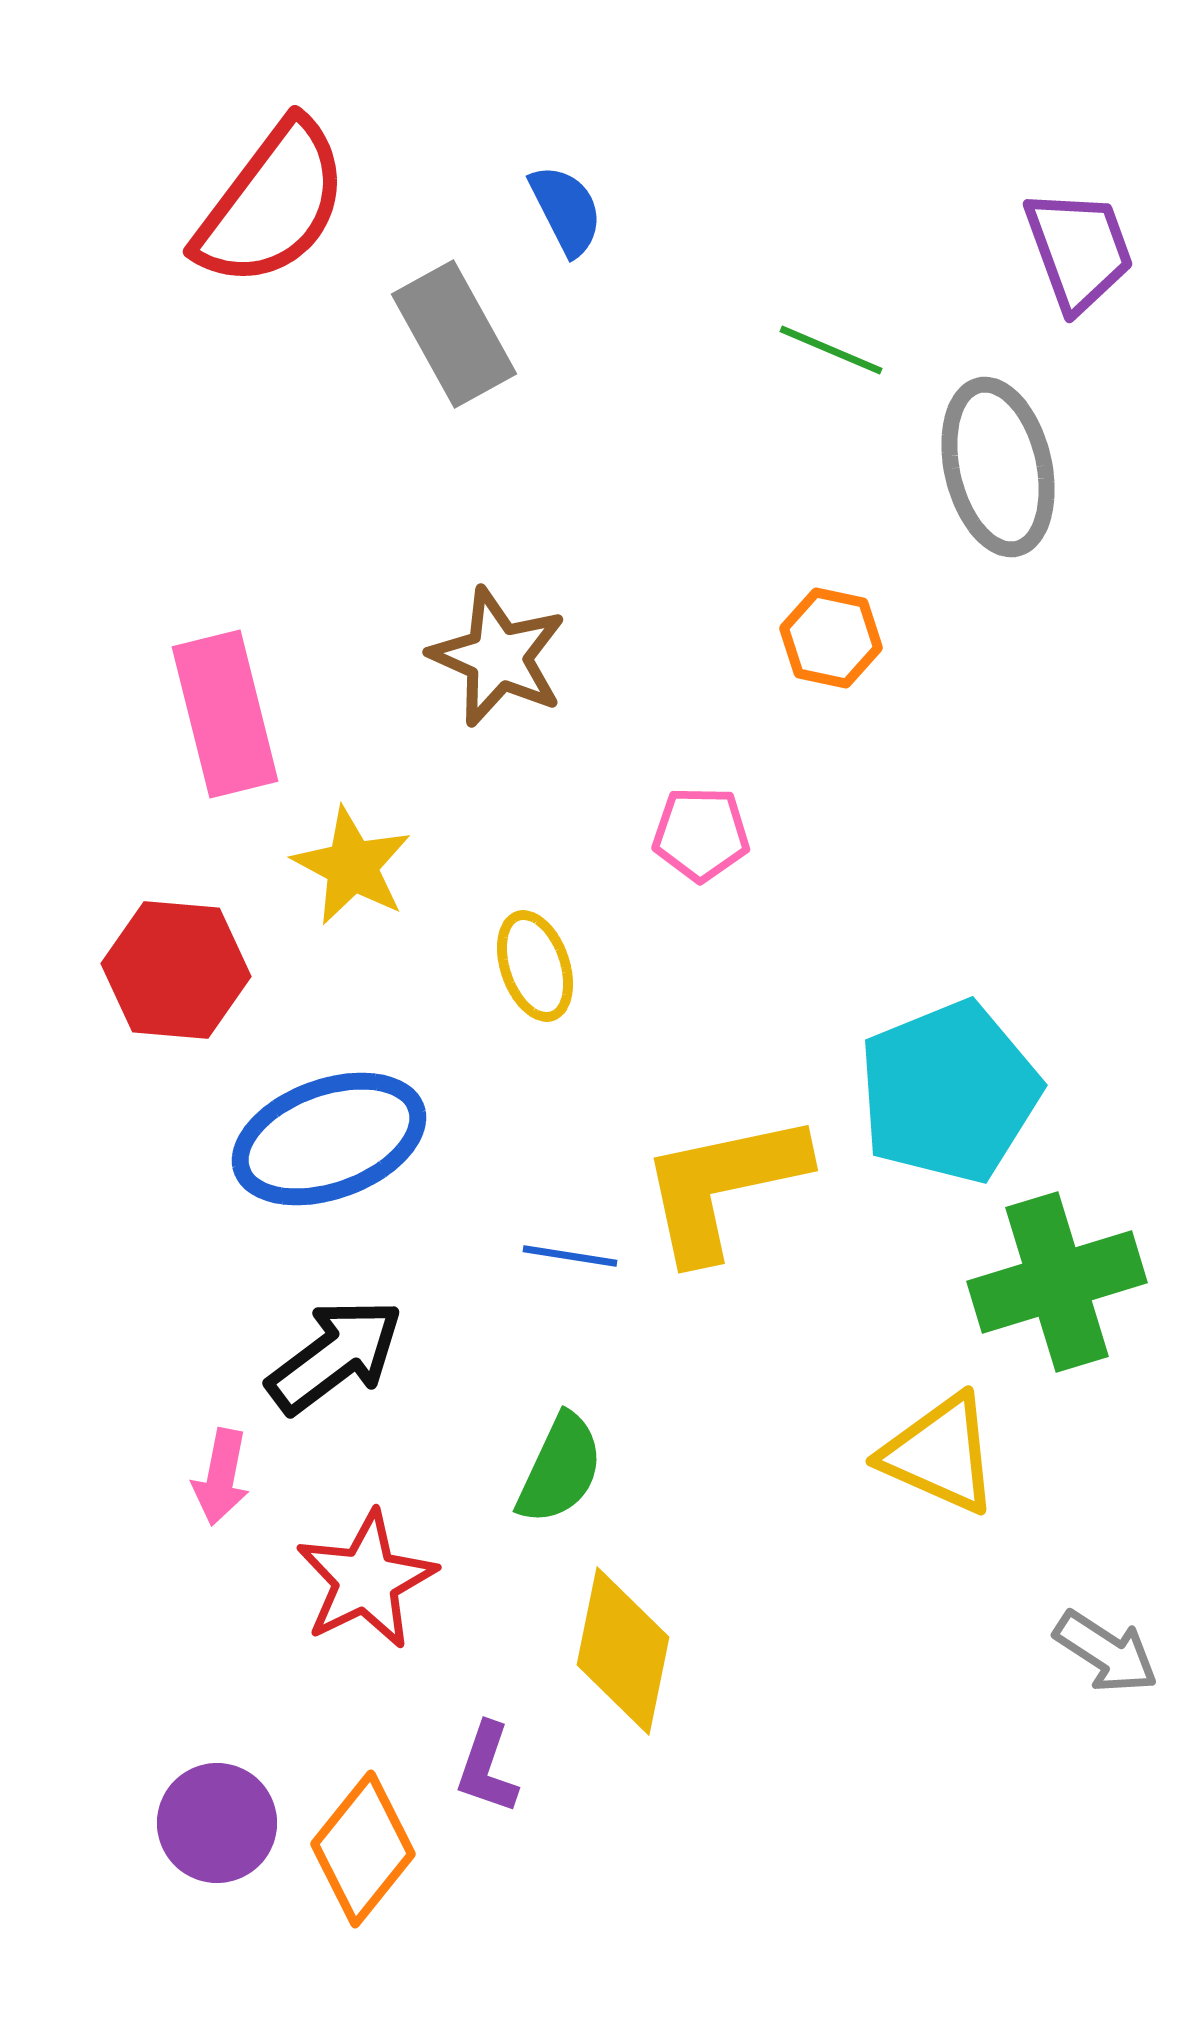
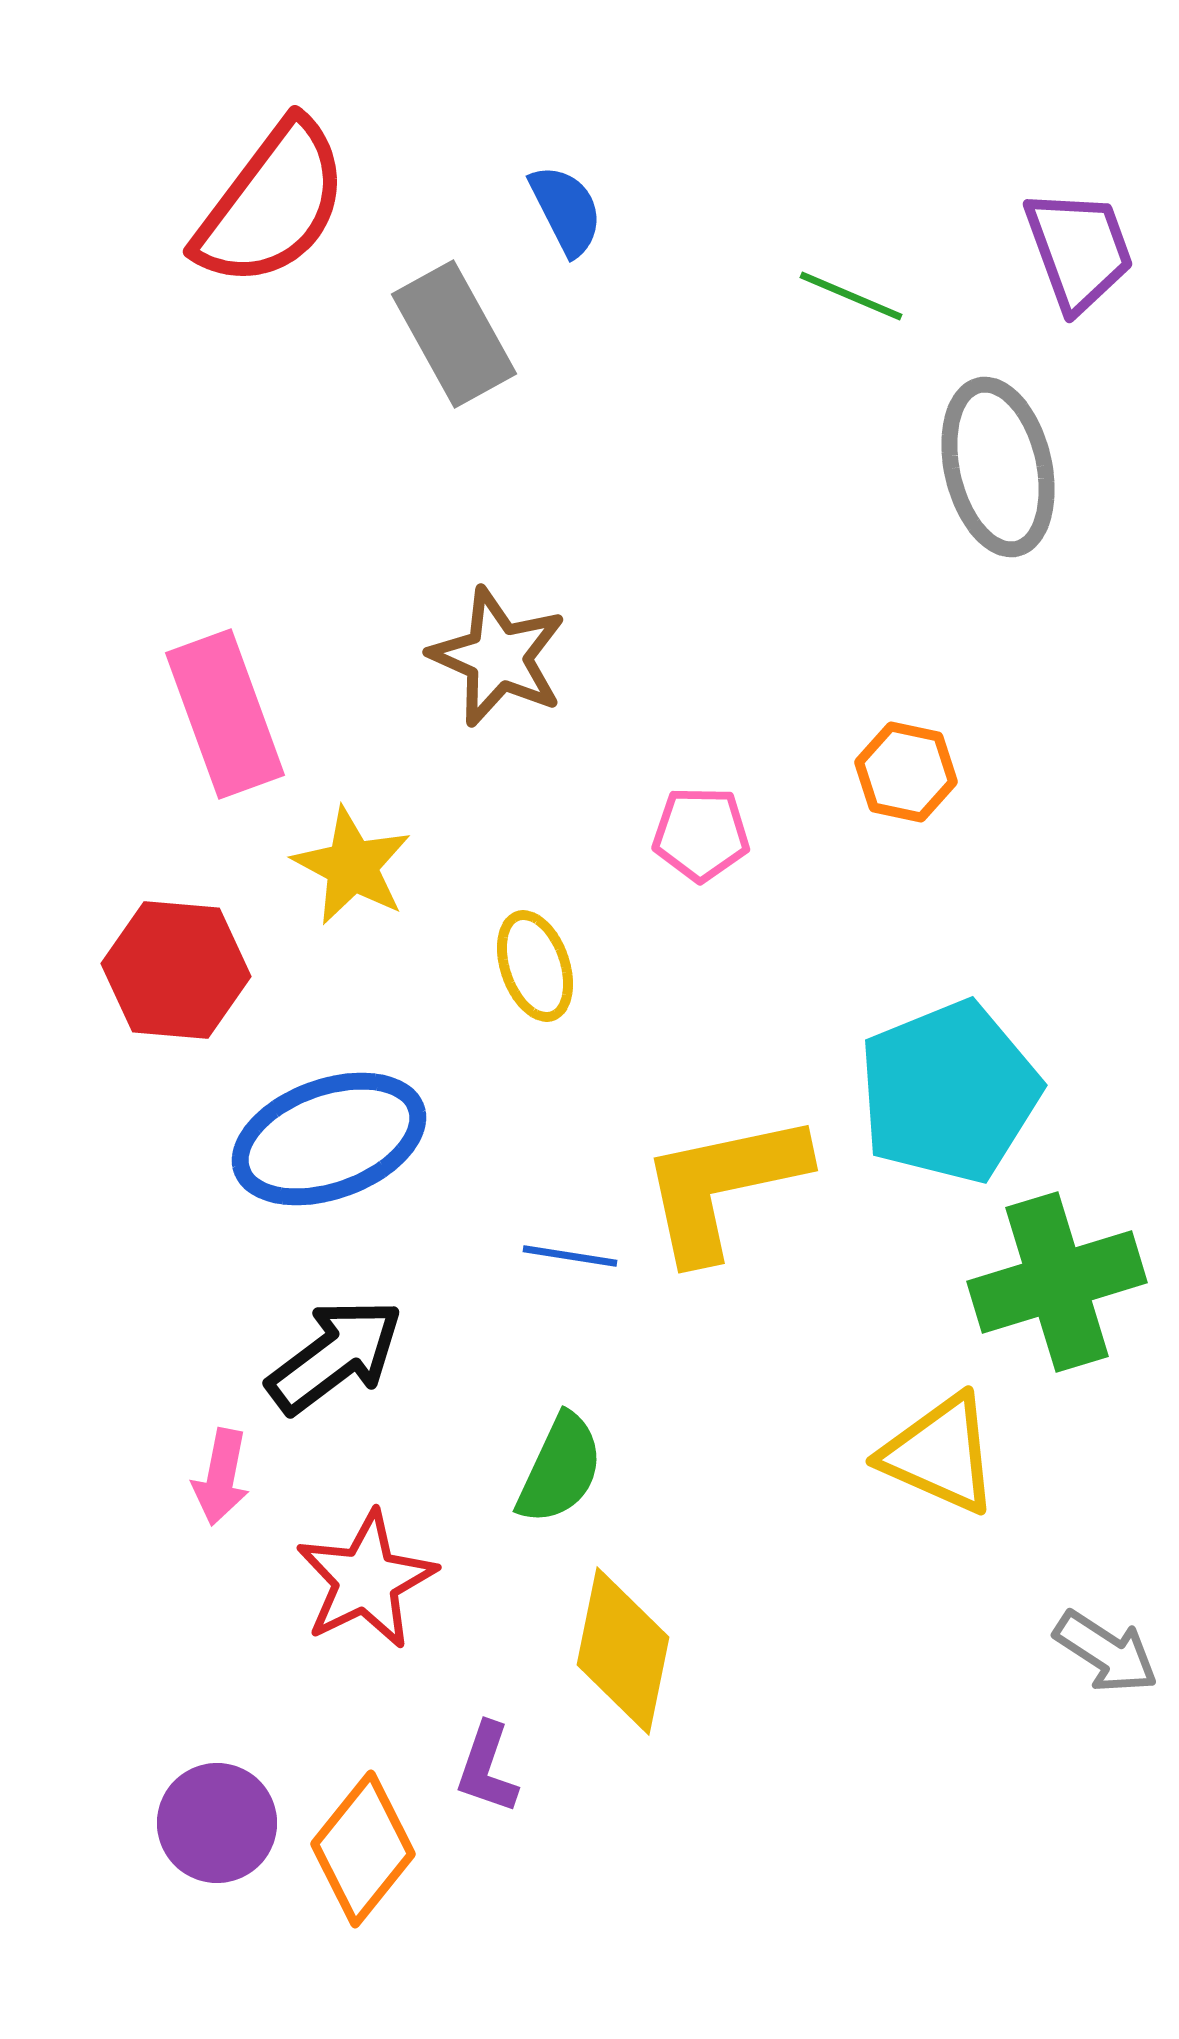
green line: moved 20 px right, 54 px up
orange hexagon: moved 75 px right, 134 px down
pink rectangle: rotated 6 degrees counterclockwise
